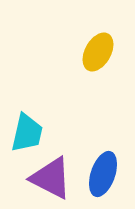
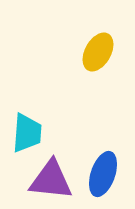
cyan trapezoid: rotated 9 degrees counterclockwise
purple triangle: moved 2 px down; rotated 21 degrees counterclockwise
